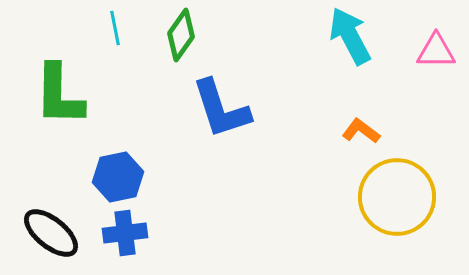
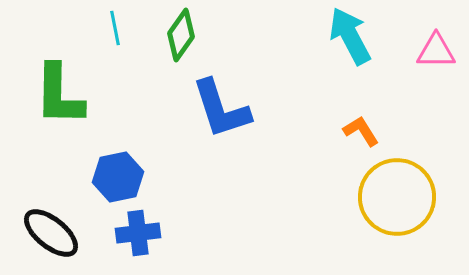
orange L-shape: rotated 21 degrees clockwise
blue cross: moved 13 px right
